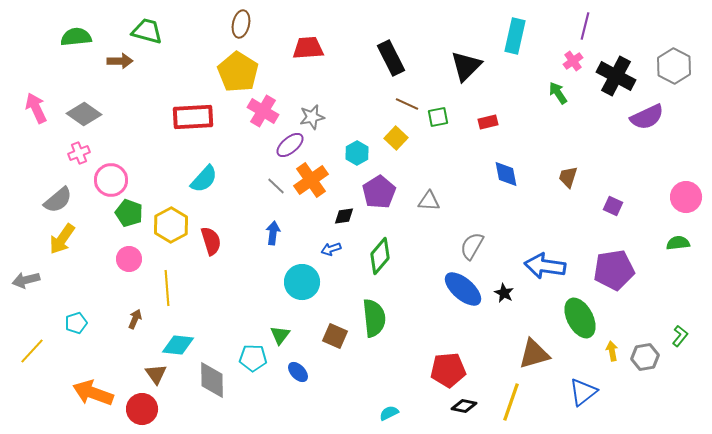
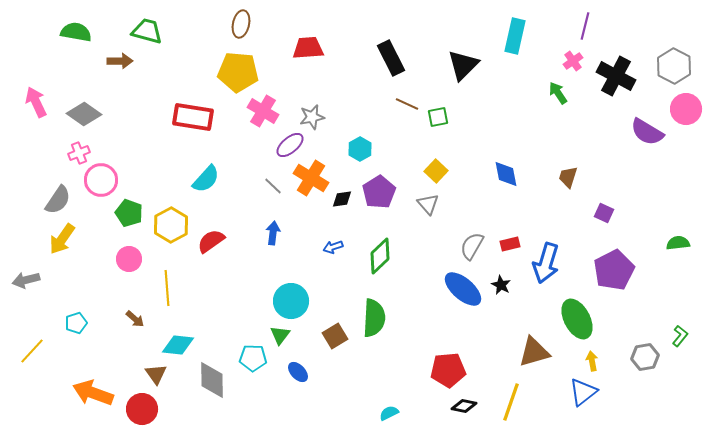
green semicircle at (76, 37): moved 5 px up; rotated 16 degrees clockwise
black triangle at (466, 66): moved 3 px left, 1 px up
yellow pentagon at (238, 72): rotated 27 degrees counterclockwise
pink arrow at (36, 108): moved 6 px up
red rectangle at (193, 117): rotated 12 degrees clockwise
purple semicircle at (647, 117): moved 15 px down; rotated 56 degrees clockwise
red rectangle at (488, 122): moved 22 px right, 122 px down
yellow square at (396, 138): moved 40 px right, 33 px down
cyan hexagon at (357, 153): moved 3 px right, 4 px up
cyan semicircle at (204, 179): moved 2 px right
pink circle at (111, 180): moved 10 px left
orange cross at (311, 180): moved 2 px up; rotated 24 degrees counterclockwise
gray line at (276, 186): moved 3 px left
pink circle at (686, 197): moved 88 px up
gray semicircle at (58, 200): rotated 16 degrees counterclockwise
gray triangle at (429, 201): moved 1 px left, 3 px down; rotated 45 degrees clockwise
purple square at (613, 206): moved 9 px left, 7 px down
black diamond at (344, 216): moved 2 px left, 17 px up
red semicircle at (211, 241): rotated 108 degrees counterclockwise
blue arrow at (331, 249): moved 2 px right, 2 px up
green diamond at (380, 256): rotated 6 degrees clockwise
blue arrow at (545, 266): moved 1 px right, 3 px up; rotated 81 degrees counterclockwise
purple pentagon at (614, 270): rotated 18 degrees counterclockwise
cyan circle at (302, 282): moved 11 px left, 19 px down
black star at (504, 293): moved 3 px left, 8 px up
green semicircle at (374, 318): rotated 9 degrees clockwise
green ellipse at (580, 318): moved 3 px left, 1 px down
brown arrow at (135, 319): rotated 108 degrees clockwise
brown square at (335, 336): rotated 35 degrees clockwise
yellow arrow at (612, 351): moved 20 px left, 10 px down
brown triangle at (534, 354): moved 2 px up
